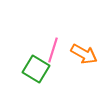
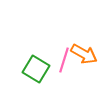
pink line: moved 11 px right, 10 px down
